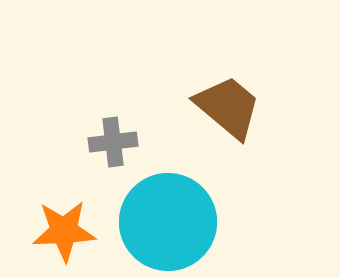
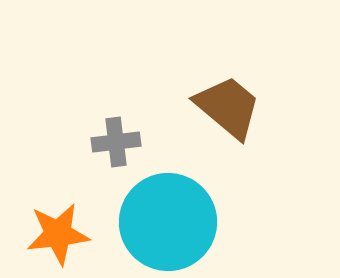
gray cross: moved 3 px right
orange star: moved 6 px left, 3 px down; rotated 4 degrees counterclockwise
